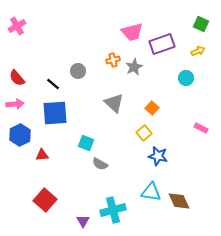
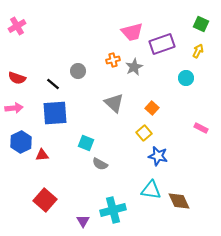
yellow arrow: rotated 40 degrees counterclockwise
red semicircle: rotated 30 degrees counterclockwise
pink arrow: moved 1 px left, 4 px down
blue hexagon: moved 1 px right, 7 px down
cyan triangle: moved 2 px up
